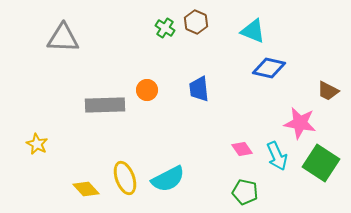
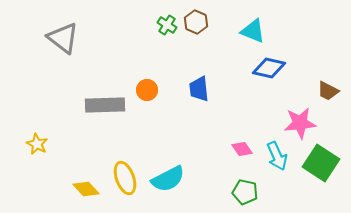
green cross: moved 2 px right, 3 px up
gray triangle: rotated 36 degrees clockwise
pink star: rotated 16 degrees counterclockwise
